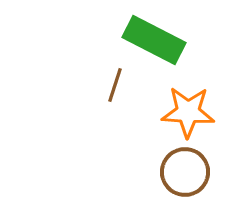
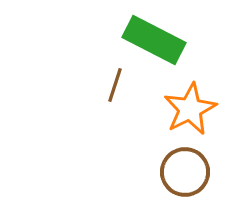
orange star: moved 2 px right, 3 px up; rotated 30 degrees counterclockwise
